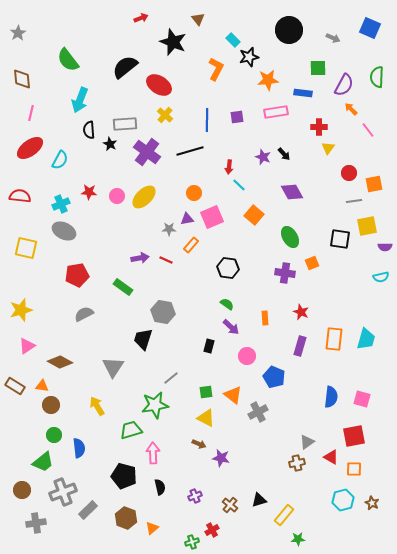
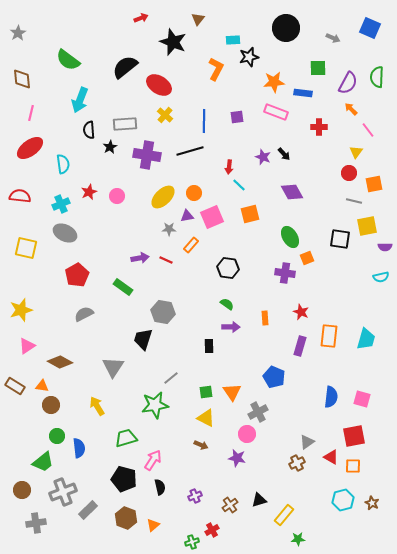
brown triangle at (198, 19): rotated 16 degrees clockwise
black circle at (289, 30): moved 3 px left, 2 px up
cyan rectangle at (233, 40): rotated 48 degrees counterclockwise
green semicircle at (68, 60): rotated 15 degrees counterclockwise
orange star at (268, 80): moved 6 px right, 2 px down
purple semicircle at (344, 85): moved 4 px right, 2 px up
pink rectangle at (276, 112): rotated 30 degrees clockwise
blue line at (207, 120): moved 3 px left, 1 px down
black star at (110, 144): moved 3 px down; rotated 16 degrees clockwise
yellow triangle at (328, 148): moved 28 px right, 4 px down
purple cross at (147, 152): moved 3 px down; rotated 28 degrees counterclockwise
cyan semicircle at (60, 160): moved 3 px right, 4 px down; rotated 36 degrees counterclockwise
red star at (89, 192): rotated 28 degrees counterclockwise
yellow ellipse at (144, 197): moved 19 px right
gray line at (354, 201): rotated 21 degrees clockwise
orange square at (254, 215): moved 4 px left, 1 px up; rotated 36 degrees clockwise
purple triangle at (187, 219): moved 3 px up
gray ellipse at (64, 231): moved 1 px right, 2 px down
orange square at (312, 263): moved 5 px left, 5 px up
red pentagon at (77, 275): rotated 20 degrees counterclockwise
purple arrow at (231, 327): rotated 42 degrees counterclockwise
orange rectangle at (334, 339): moved 5 px left, 3 px up
black rectangle at (209, 346): rotated 16 degrees counterclockwise
pink circle at (247, 356): moved 78 px down
orange triangle at (233, 395): moved 1 px left, 3 px up; rotated 18 degrees clockwise
green trapezoid at (131, 430): moved 5 px left, 8 px down
green circle at (54, 435): moved 3 px right, 1 px down
brown arrow at (199, 444): moved 2 px right, 1 px down
pink arrow at (153, 453): moved 7 px down; rotated 35 degrees clockwise
purple star at (221, 458): moved 16 px right
brown cross at (297, 463): rotated 14 degrees counterclockwise
orange square at (354, 469): moved 1 px left, 3 px up
black pentagon at (124, 476): moved 3 px down
brown cross at (230, 505): rotated 14 degrees clockwise
orange triangle at (152, 528): moved 1 px right, 3 px up
